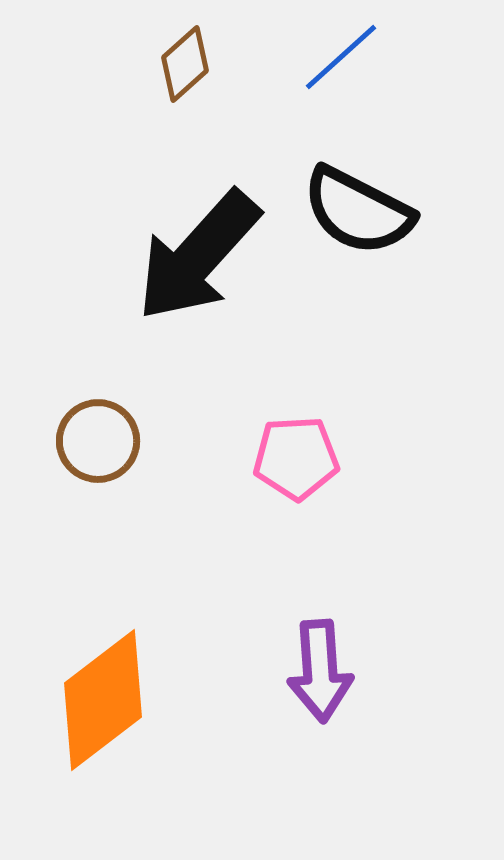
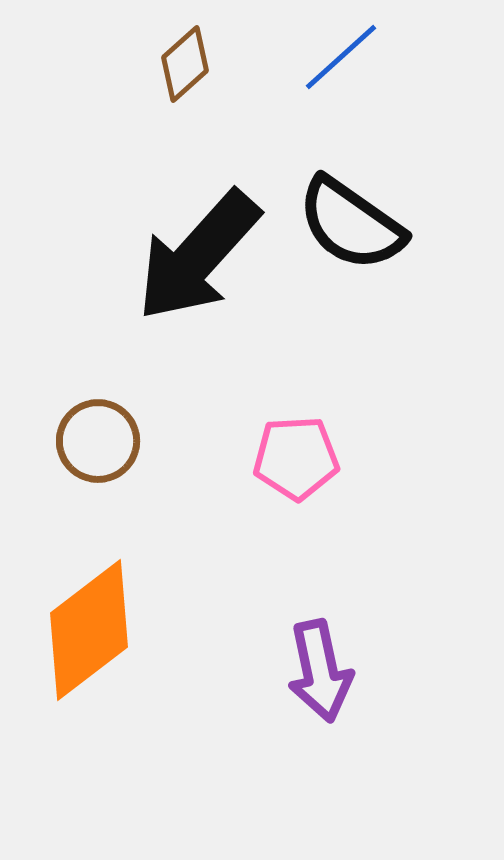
black semicircle: moved 7 px left, 13 px down; rotated 8 degrees clockwise
purple arrow: rotated 8 degrees counterclockwise
orange diamond: moved 14 px left, 70 px up
